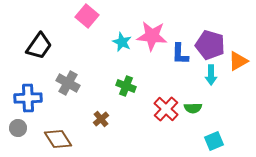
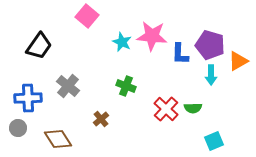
gray cross: moved 3 px down; rotated 10 degrees clockwise
